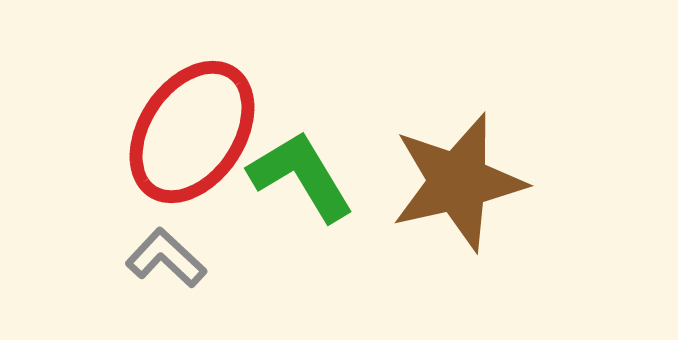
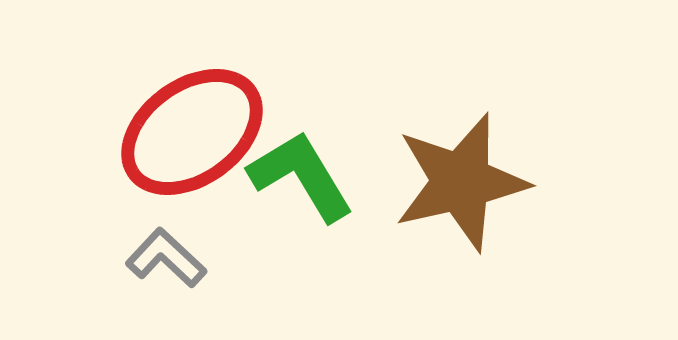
red ellipse: rotated 20 degrees clockwise
brown star: moved 3 px right
